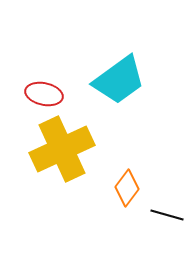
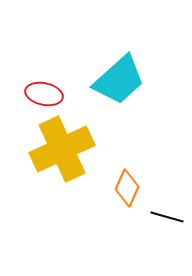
cyan trapezoid: rotated 6 degrees counterclockwise
orange diamond: rotated 12 degrees counterclockwise
black line: moved 2 px down
